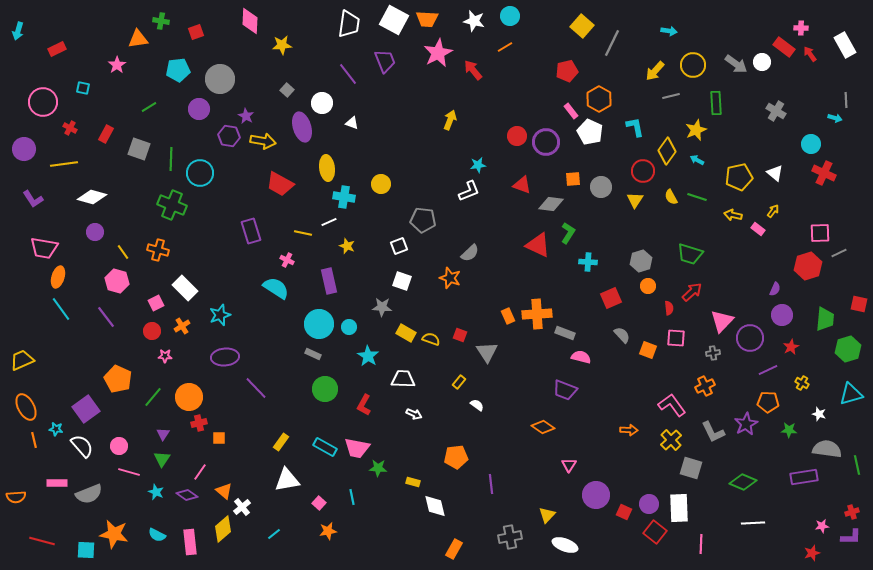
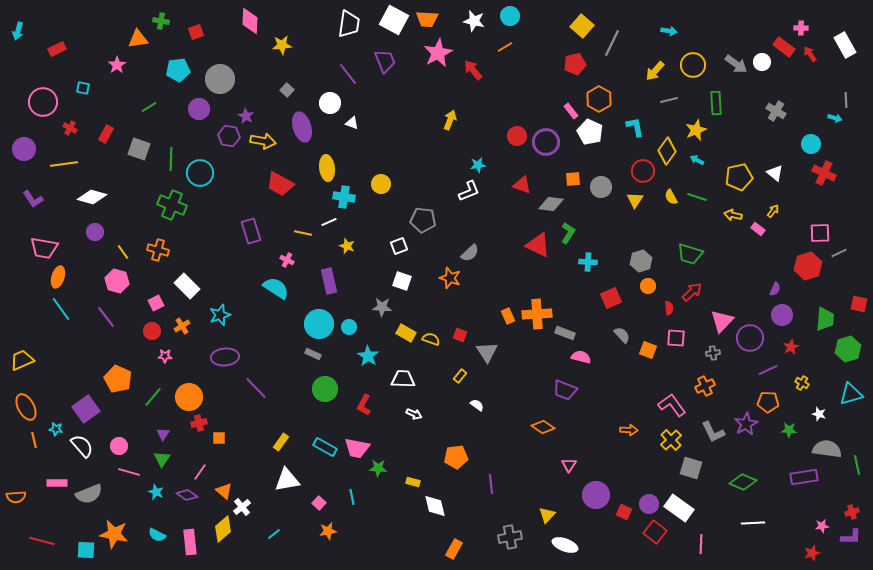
red pentagon at (567, 71): moved 8 px right, 7 px up
gray line at (671, 96): moved 2 px left, 4 px down
white circle at (322, 103): moved 8 px right
white rectangle at (185, 288): moved 2 px right, 2 px up
yellow rectangle at (459, 382): moved 1 px right, 6 px up
white rectangle at (679, 508): rotated 52 degrees counterclockwise
